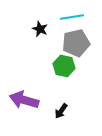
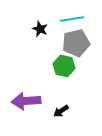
cyan line: moved 2 px down
purple arrow: moved 2 px right, 1 px down; rotated 20 degrees counterclockwise
black arrow: rotated 21 degrees clockwise
